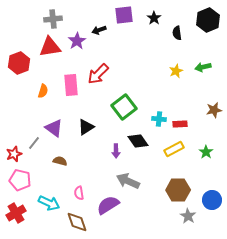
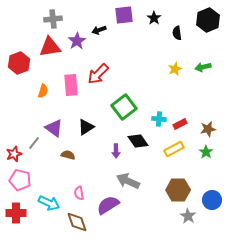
yellow star: moved 1 px left, 2 px up
brown star: moved 6 px left, 19 px down
red rectangle: rotated 24 degrees counterclockwise
brown semicircle: moved 8 px right, 6 px up
red cross: rotated 30 degrees clockwise
